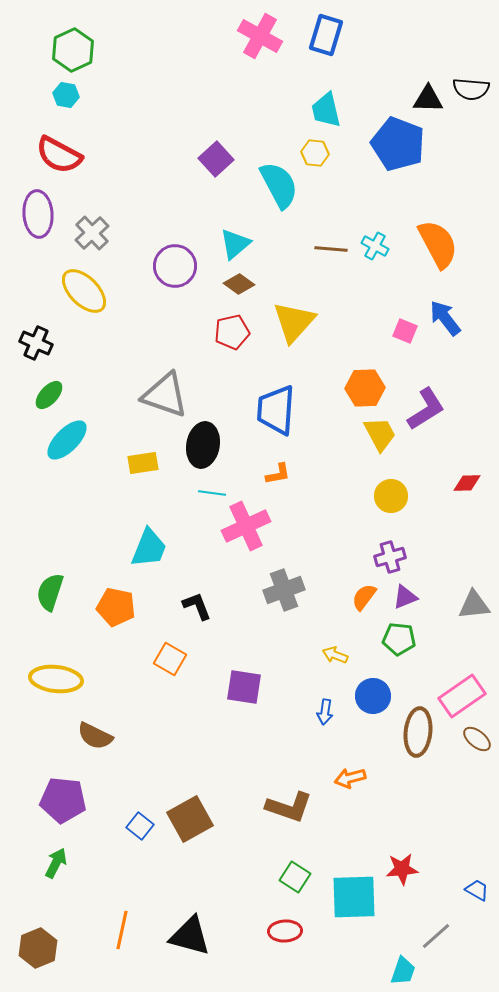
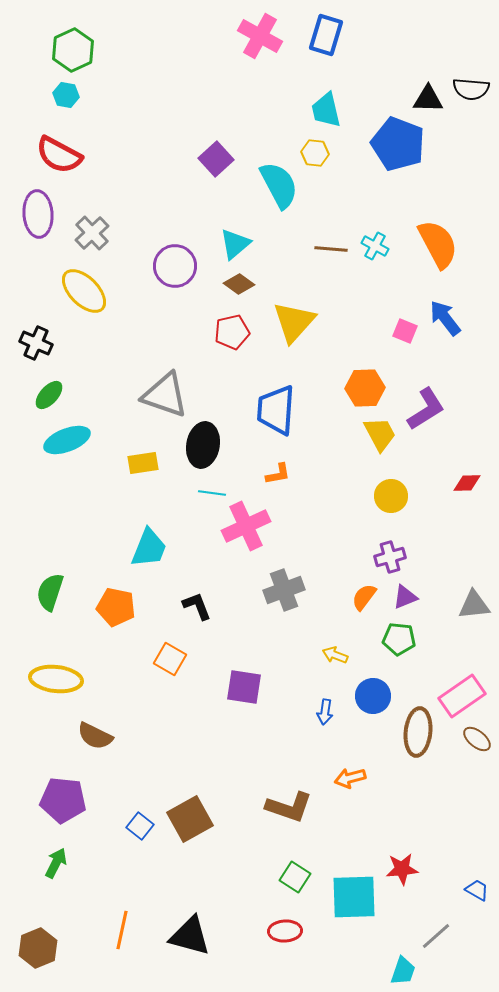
cyan ellipse at (67, 440): rotated 24 degrees clockwise
